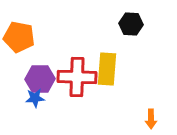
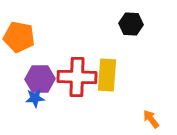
yellow rectangle: moved 6 px down
orange arrow: rotated 144 degrees clockwise
